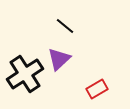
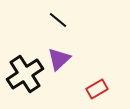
black line: moved 7 px left, 6 px up
